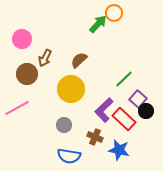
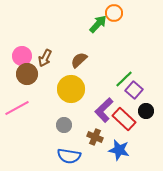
pink circle: moved 17 px down
purple square: moved 4 px left, 9 px up
